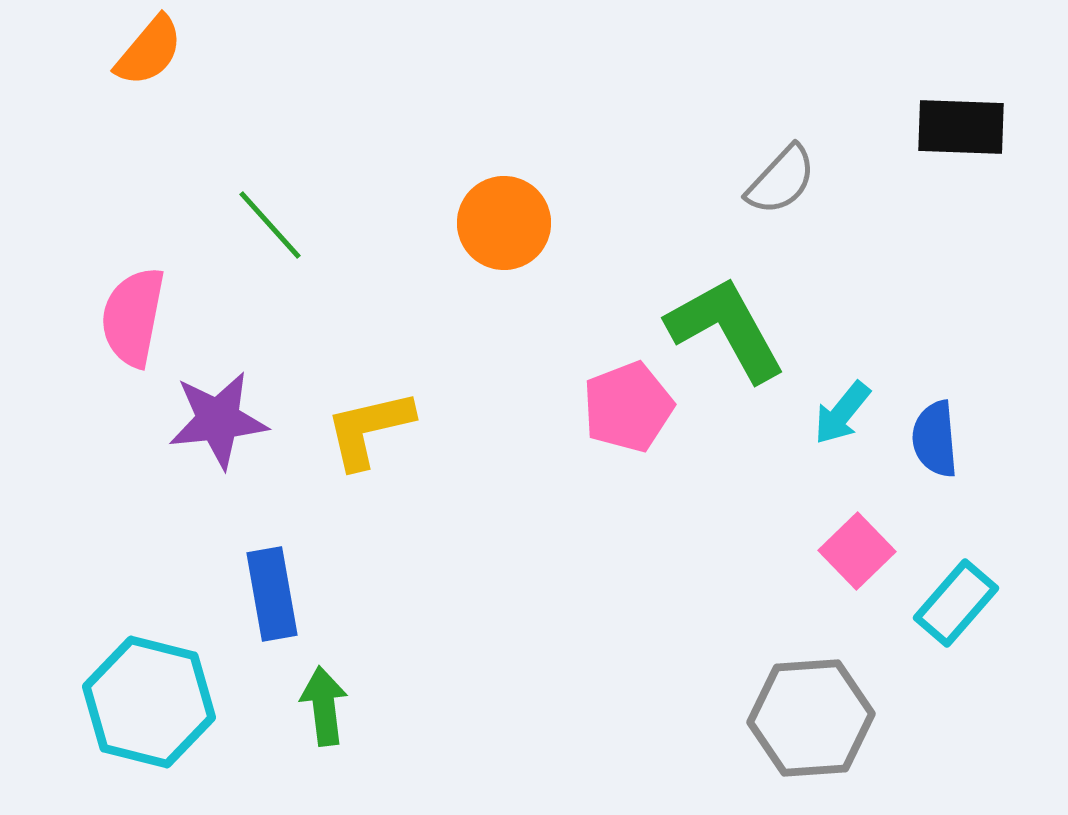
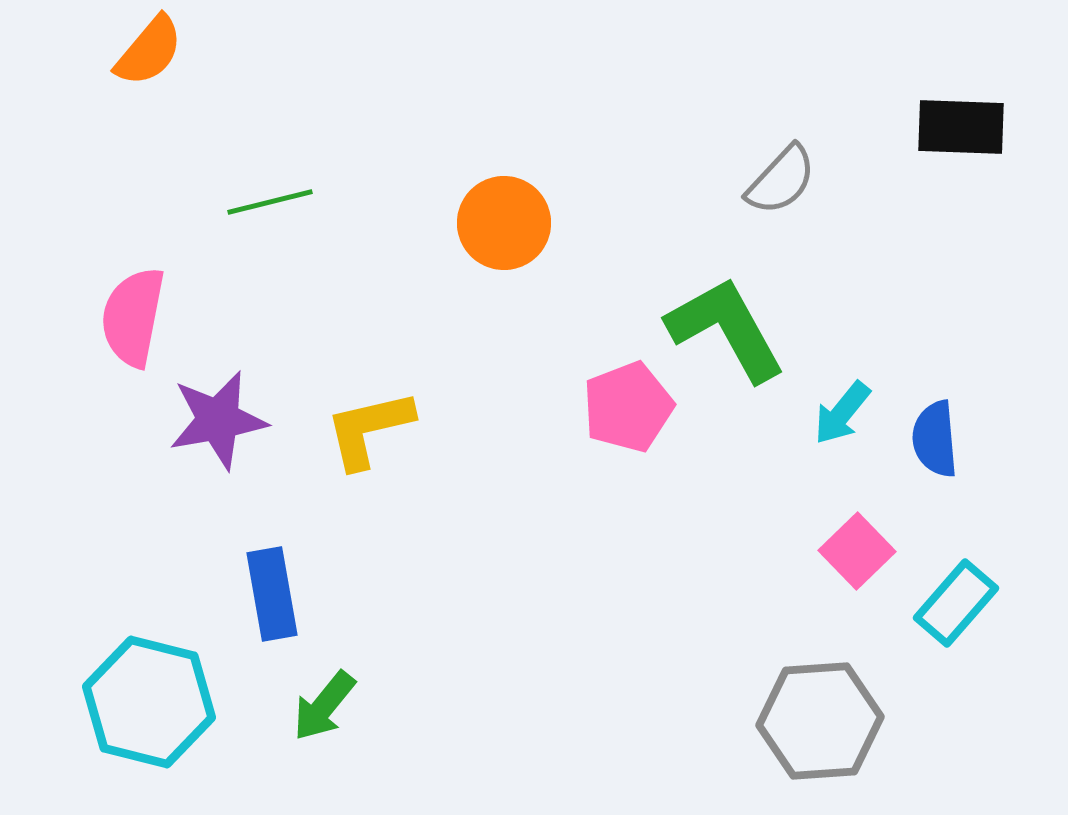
green line: moved 23 px up; rotated 62 degrees counterclockwise
purple star: rotated 4 degrees counterclockwise
green arrow: rotated 134 degrees counterclockwise
gray hexagon: moved 9 px right, 3 px down
